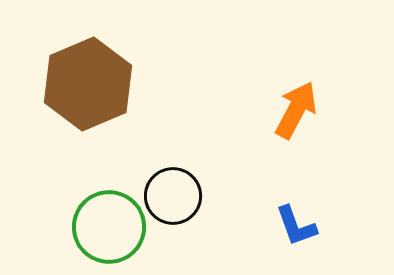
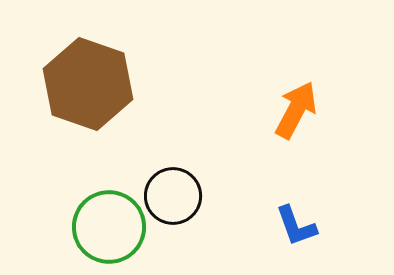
brown hexagon: rotated 18 degrees counterclockwise
